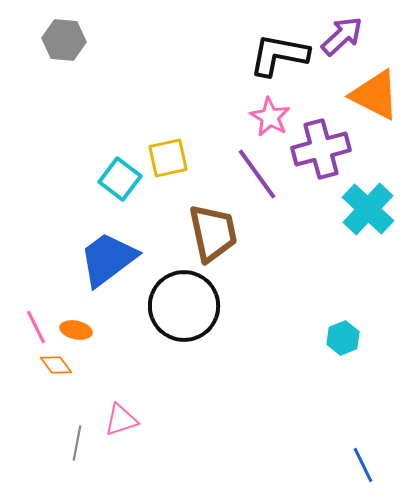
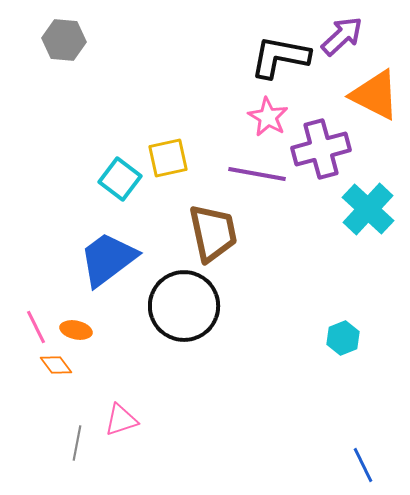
black L-shape: moved 1 px right, 2 px down
pink star: moved 2 px left
purple line: rotated 44 degrees counterclockwise
